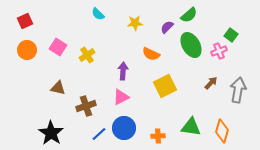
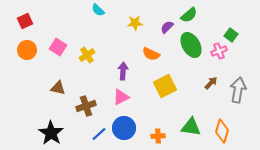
cyan semicircle: moved 4 px up
